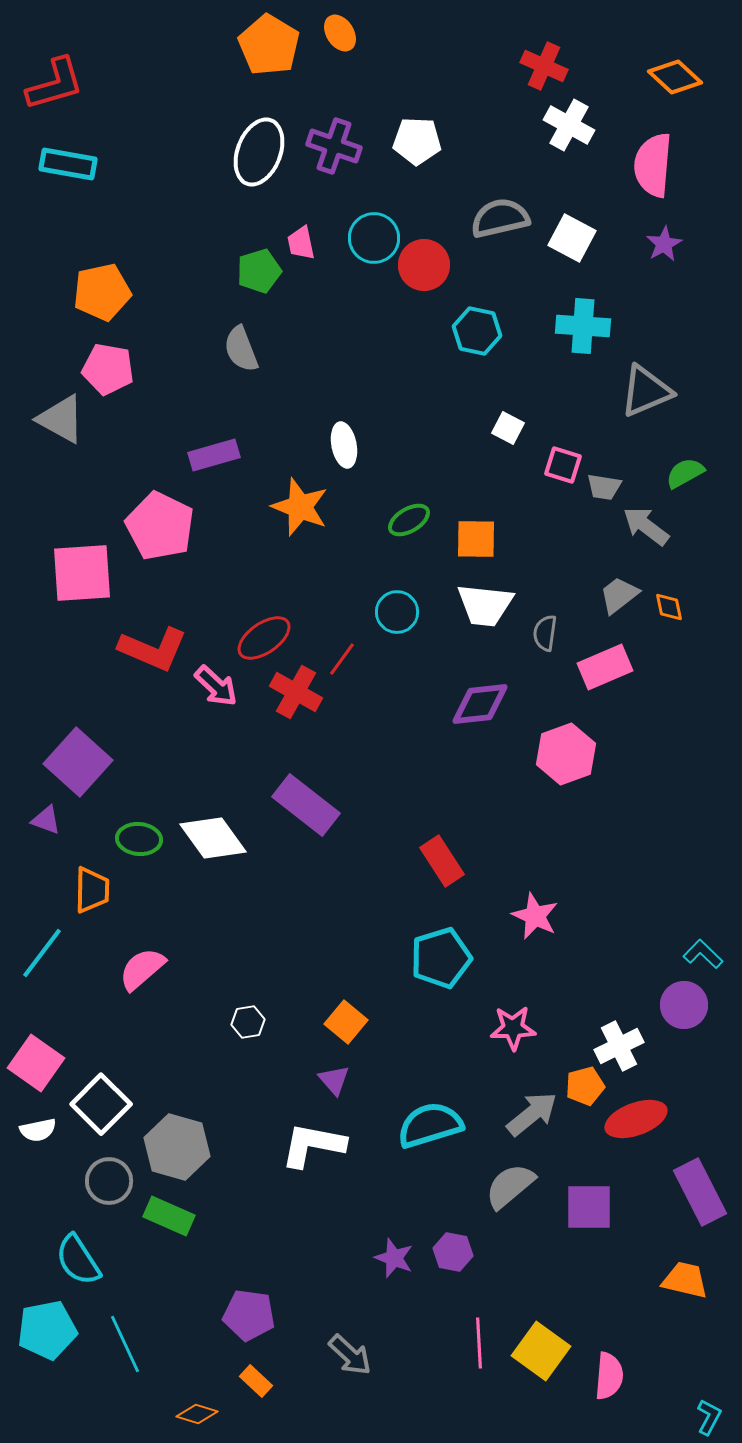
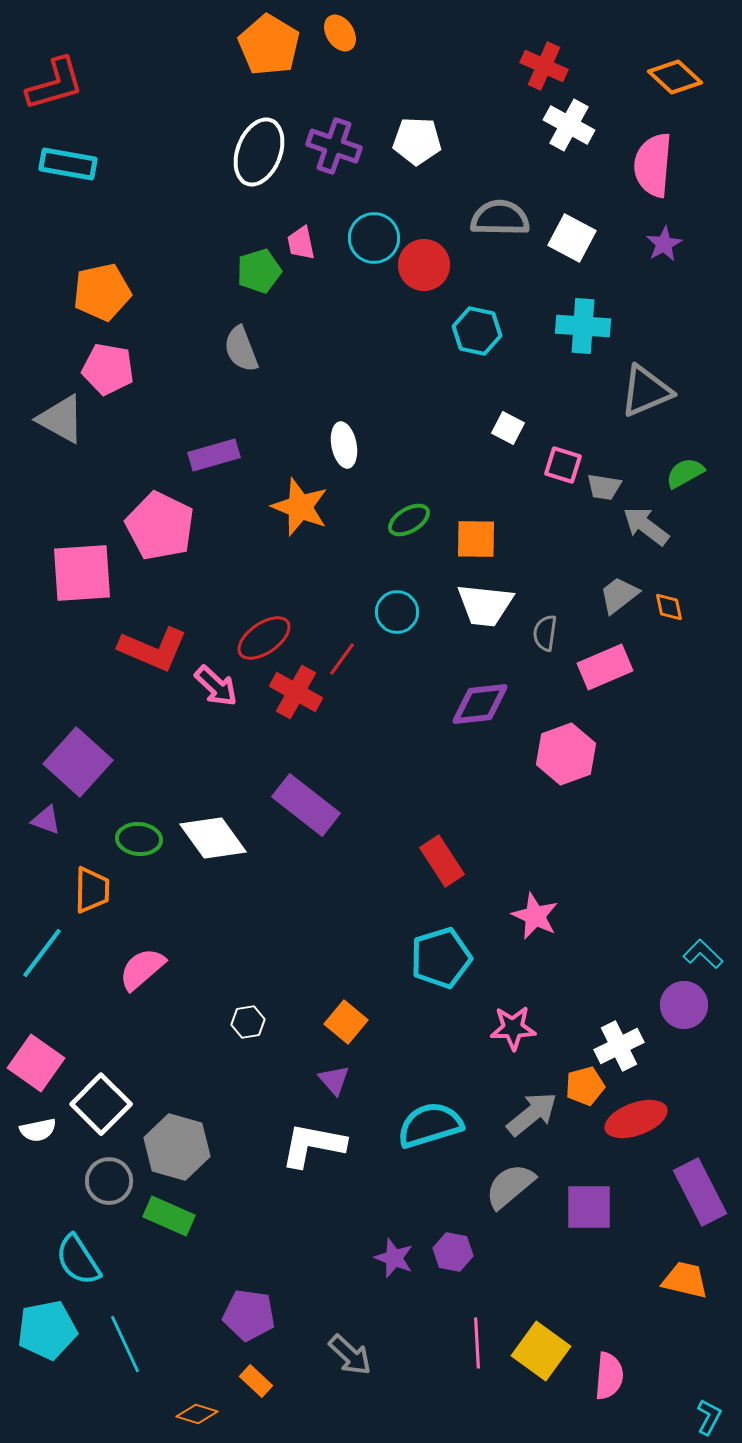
gray semicircle at (500, 218): rotated 14 degrees clockwise
pink line at (479, 1343): moved 2 px left
